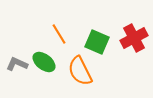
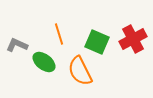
orange line: rotated 15 degrees clockwise
red cross: moved 1 px left, 1 px down
gray L-shape: moved 19 px up
